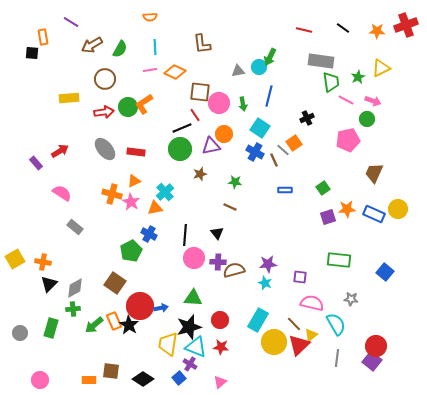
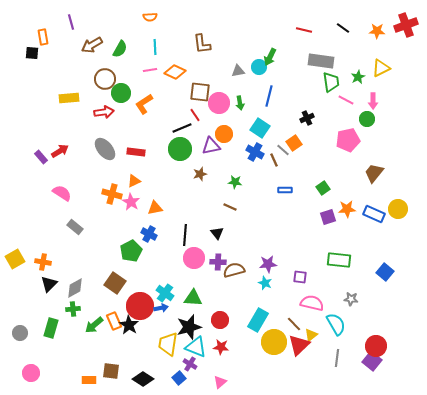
purple line at (71, 22): rotated 42 degrees clockwise
pink arrow at (373, 101): rotated 70 degrees clockwise
green arrow at (243, 104): moved 3 px left, 1 px up
green circle at (128, 107): moved 7 px left, 14 px up
purple rectangle at (36, 163): moved 5 px right, 6 px up
brown trapezoid at (374, 173): rotated 15 degrees clockwise
cyan cross at (165, 192): moved 101 px down; rotated 12 degrees counterclockwise
pink circle at (40, 380): moved 9 px left, 7 px up
